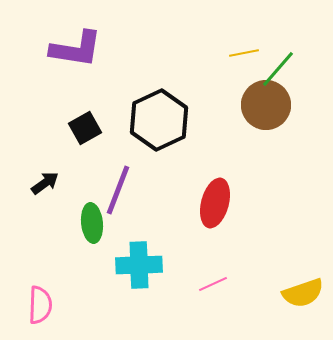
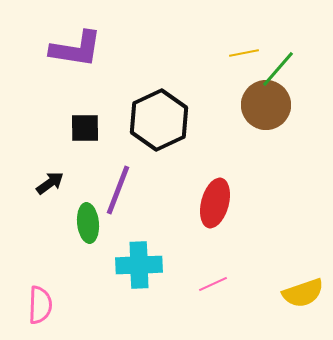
black square: rotated 28 degrees clockwise
black arrow: moved 5 px right
green ellipse: moved 4 px left
